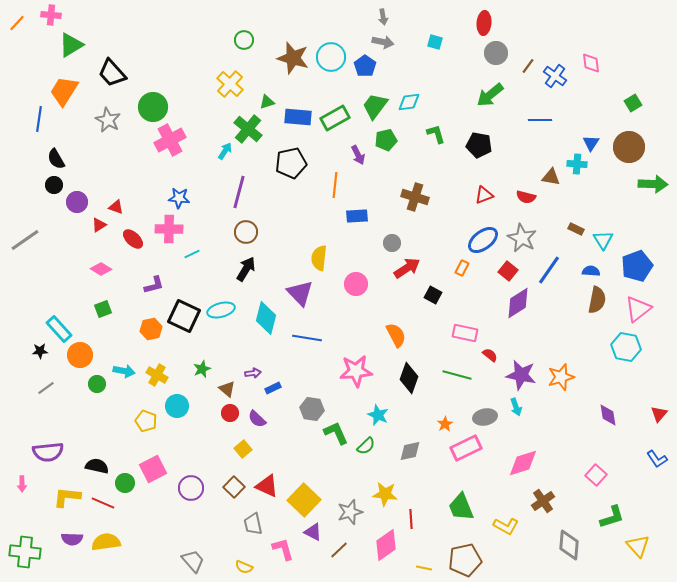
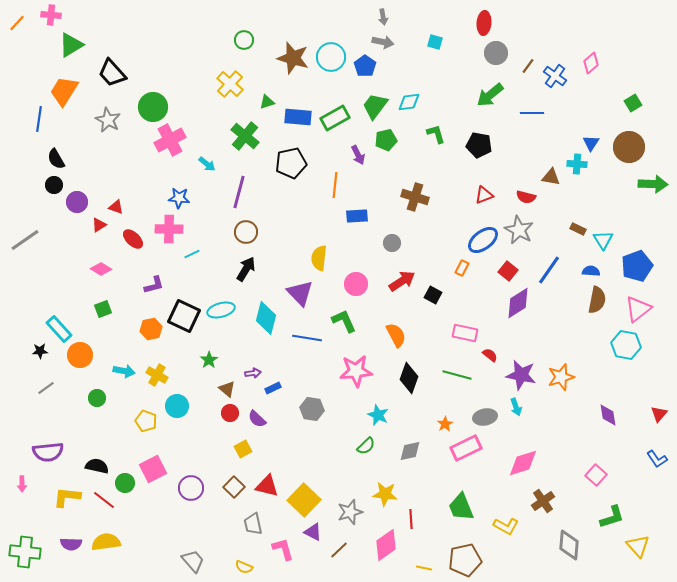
pink diamond at (591, 63): rotated 55 degrees clockwise
blue line at (540, 120): moved 8 px left, 7 px up
green cross at (248, 129): moved 3 px left, 7 px down
cyan arrow at (225, 151): moved 18 px left, 13 px down; rotated 96 degrees clockwise
brown rectangle at (576, 229): moved 2 px right
gray star at (522, 238): moved 3 px left, 8 px up
red arrow at (407, 268): moved 5 px left, 13 px down
cyan hexagon at (626, 347): moved 2 px up
green star at (202, 369): moved 7 px right, 9 px up; rotated 12 degrees counterclockwise
green circle at (97, 384): moved 14 px down
green L-shape at (336, 433): moved 8 px right, 112 px up
yellow square at (243, 449): rotated 12 degrees clockwise
red triangle at (267, 486): rotated 10 degrees counterclockwise
red line at (103, 503): moved 1 px right, 3 px up; rotated 15 degrees clockwise
purple semicircle at (72, 539): moved 1 px left, 5 px down
